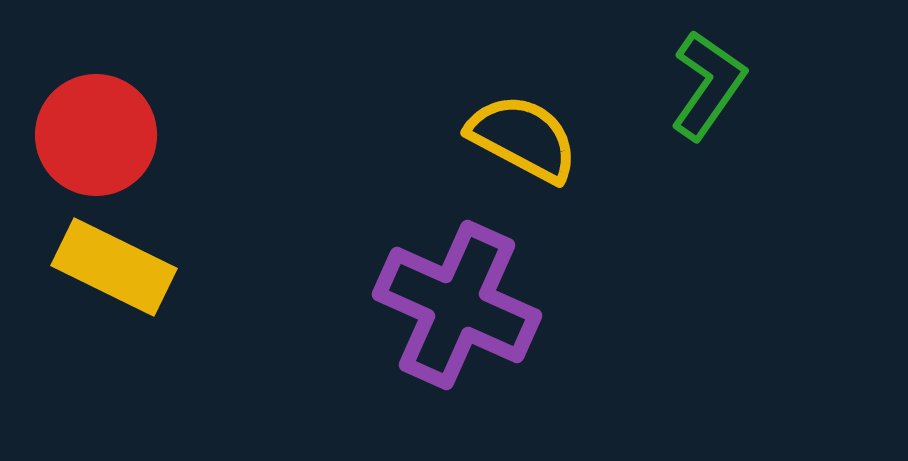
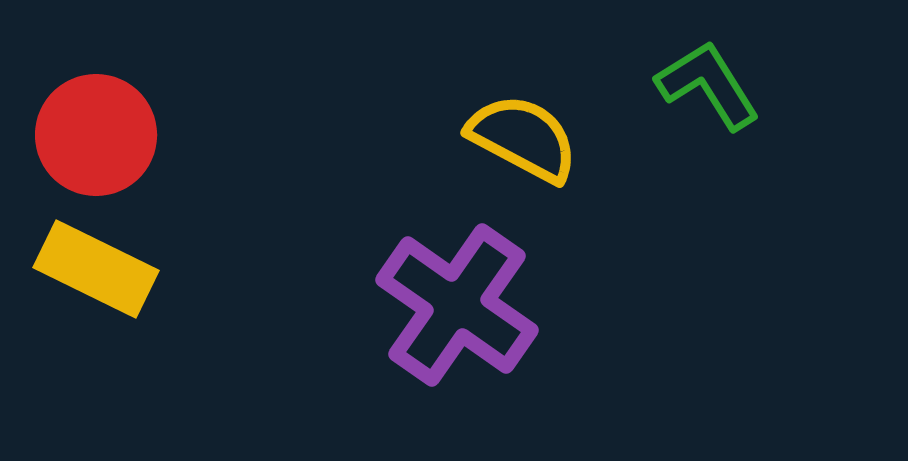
green L-shape: rotated 67 degrees counterclockwise
yellow rectangle: moved 18 px left, 2 px down
purple cross: rotated 11 degrees clockwise
